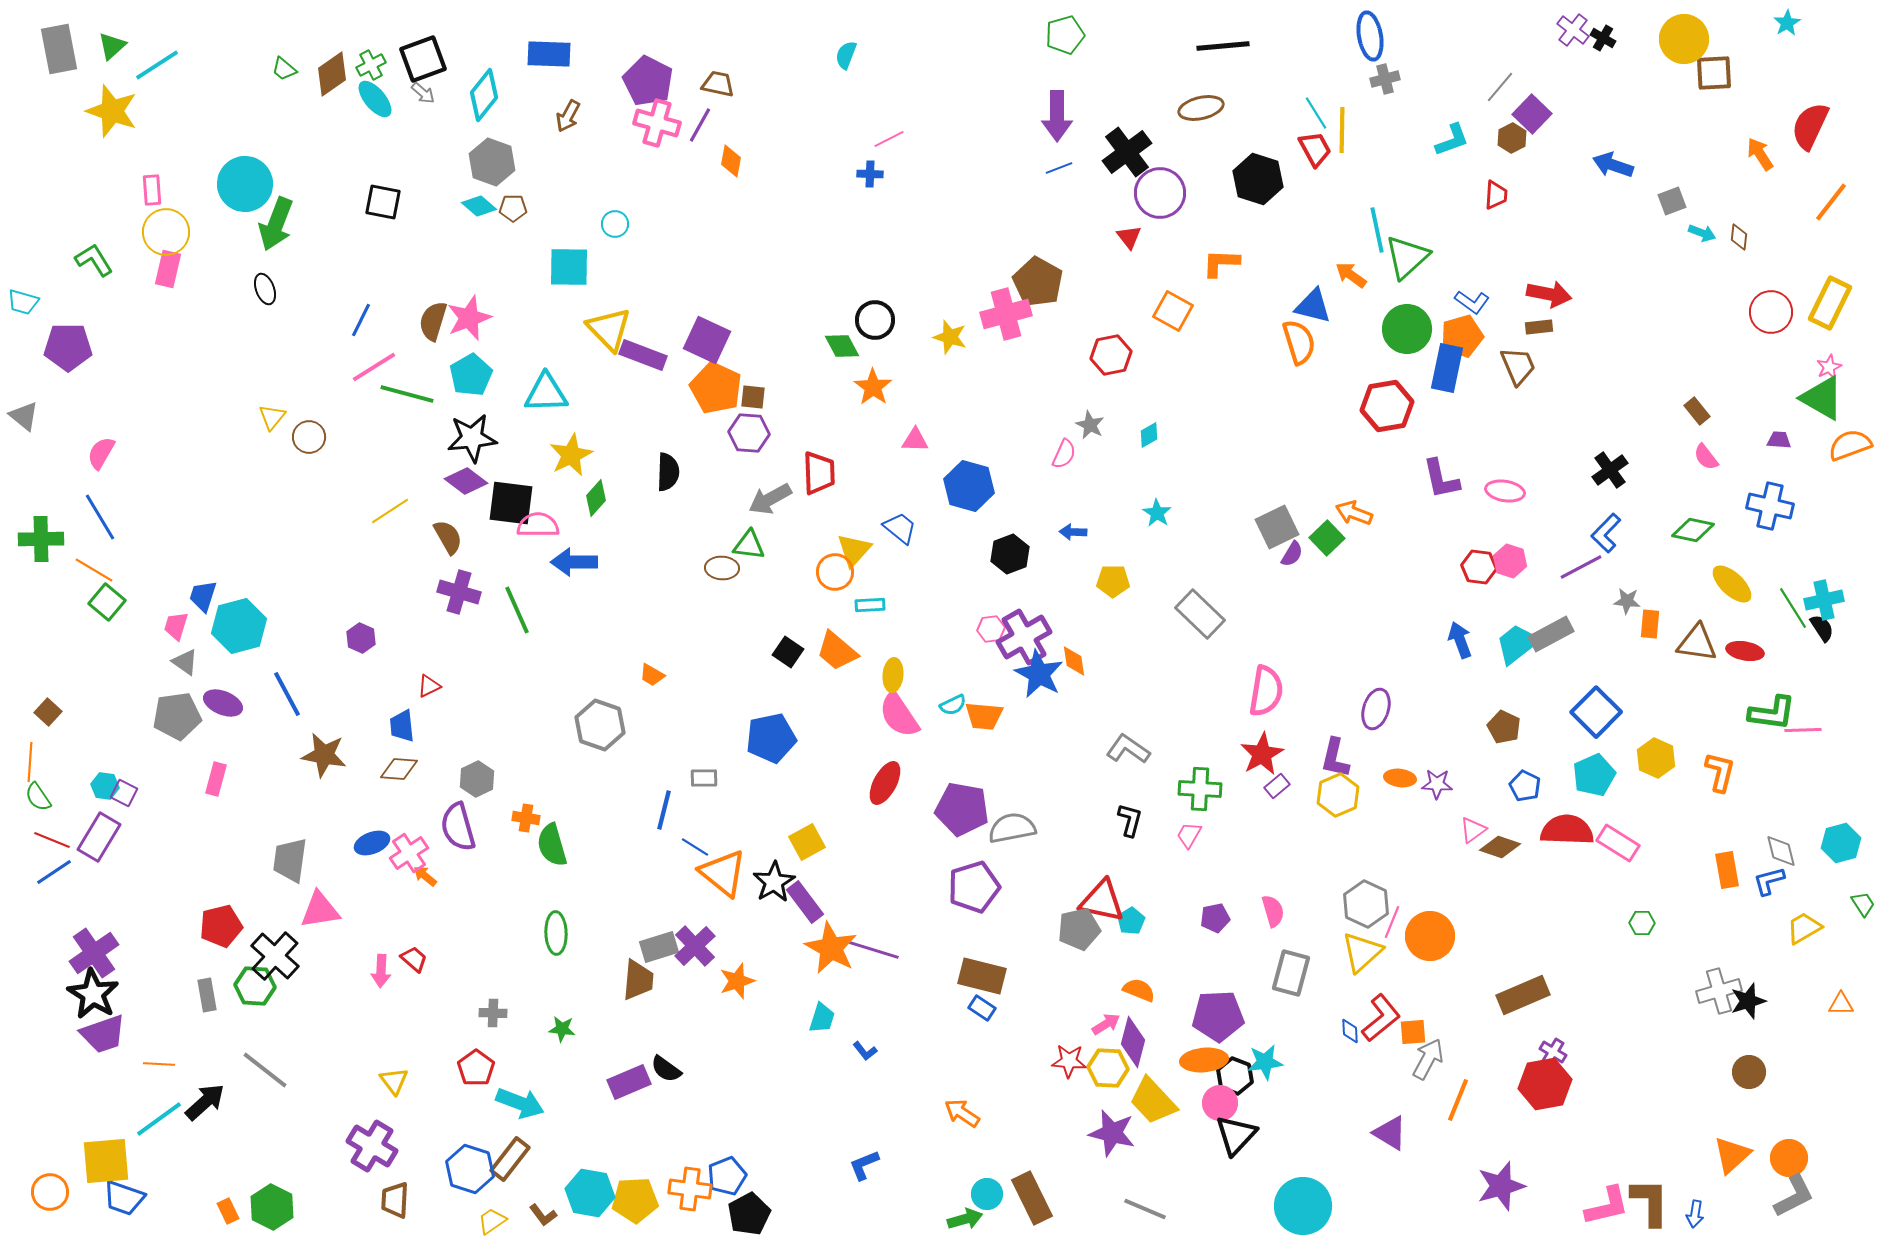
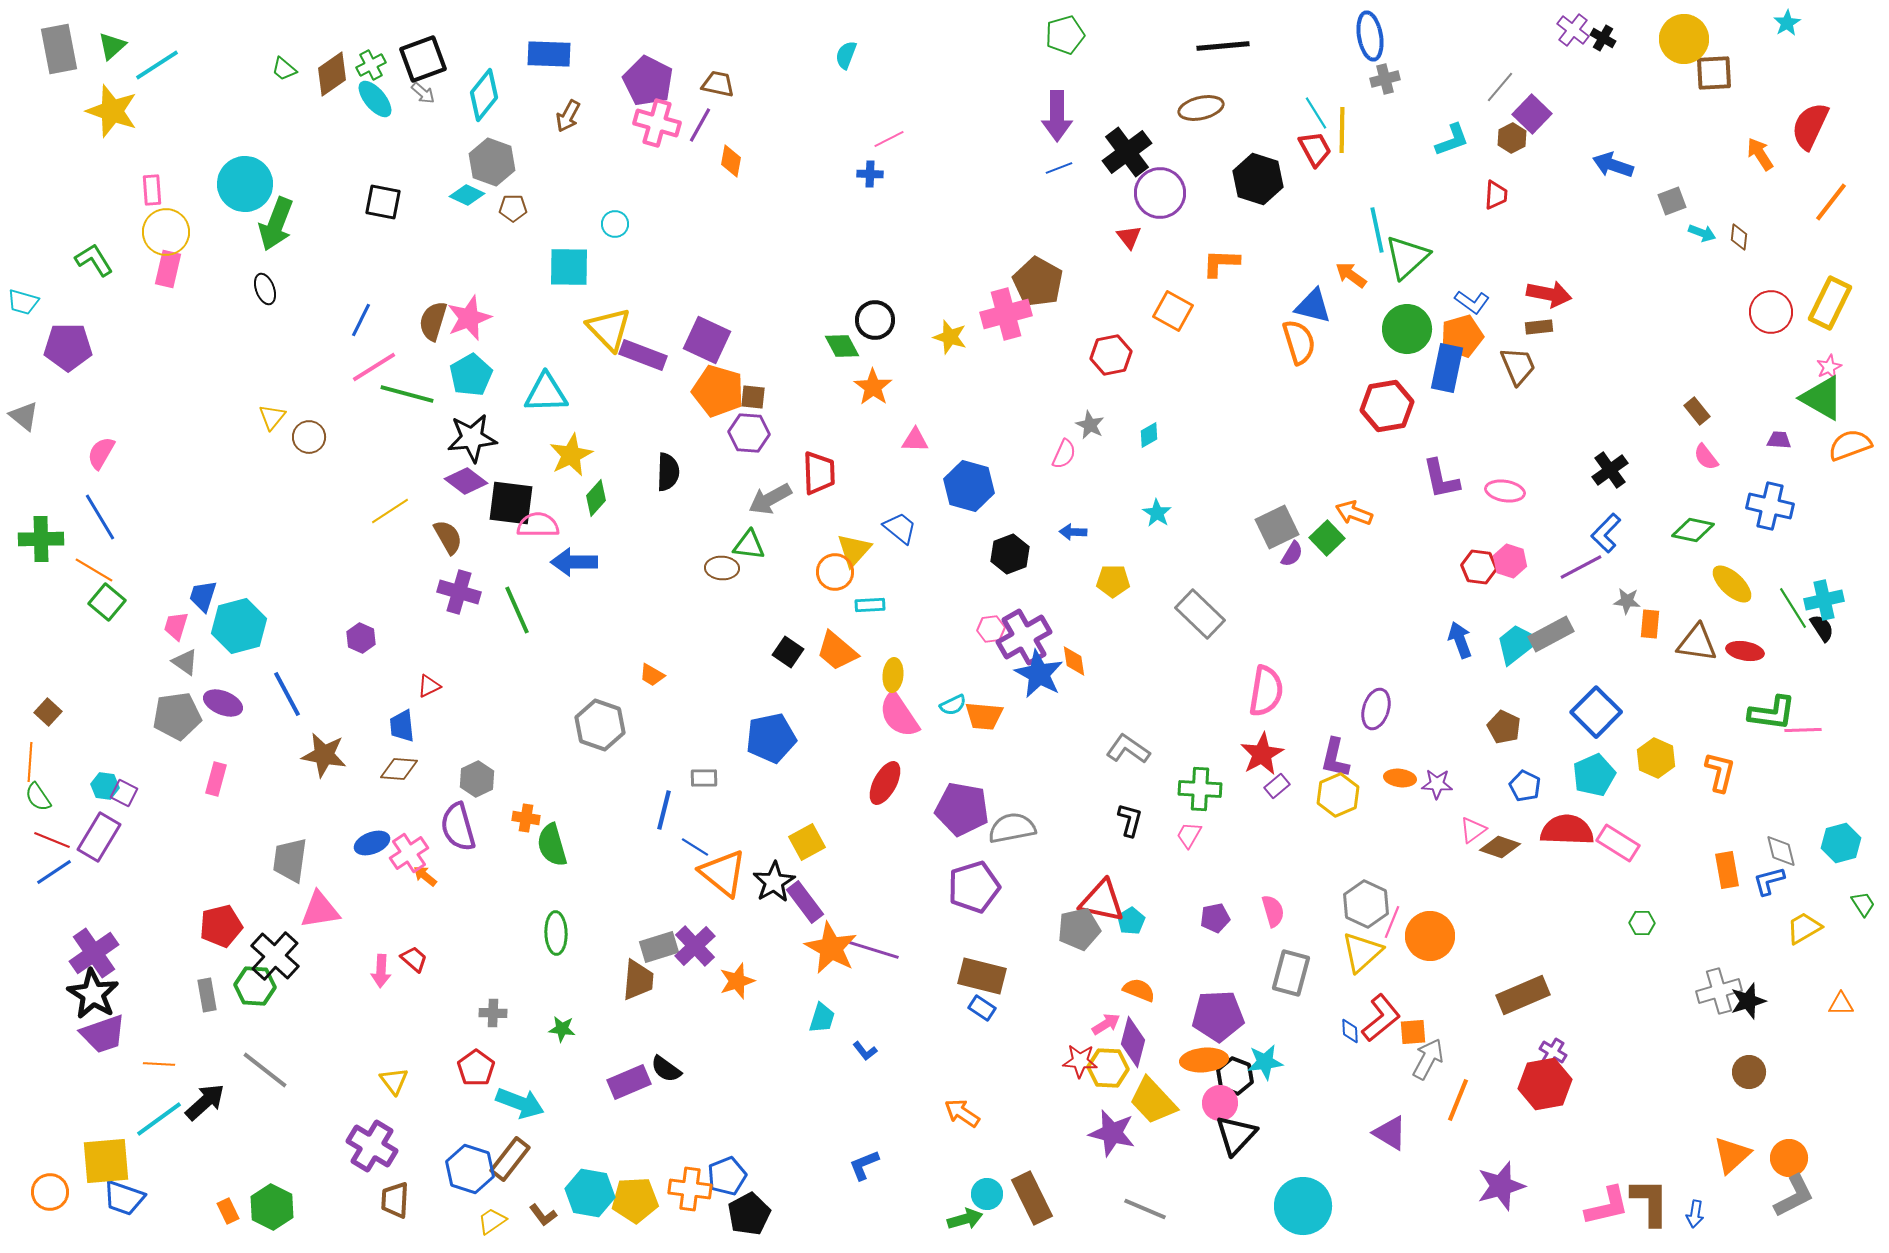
cyan diamond at (479, 206): moved 12 px left, 11 px up; rotated 16 degrees counterclockwise
orange pentagon at (716, 388): moved 2 px right, 3 px down; rotated 9 degrees counterclockwise
red star at (1069, 1061): moved 11 px right
